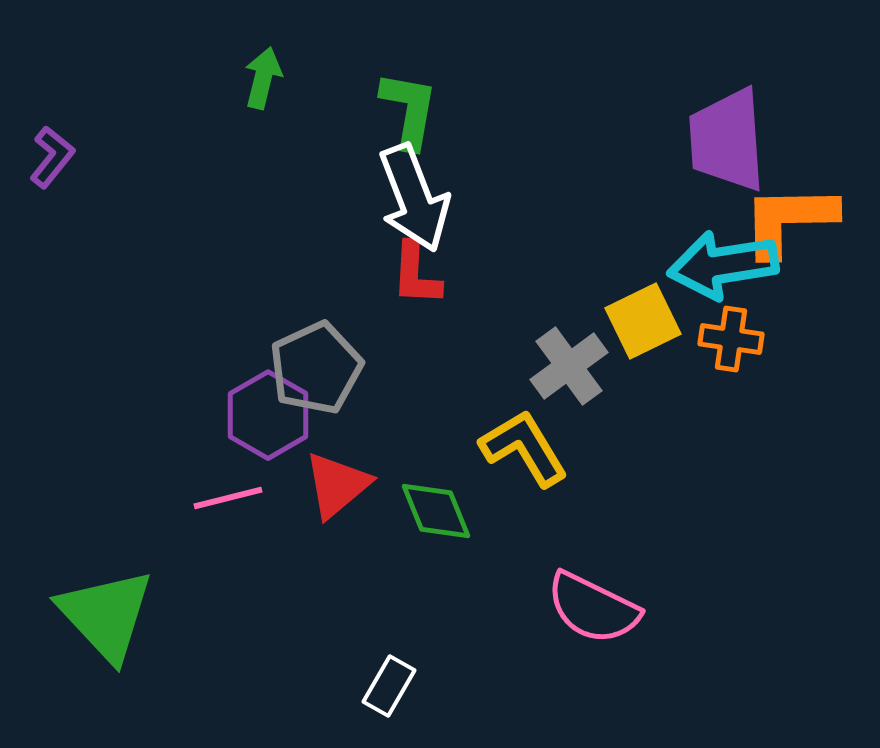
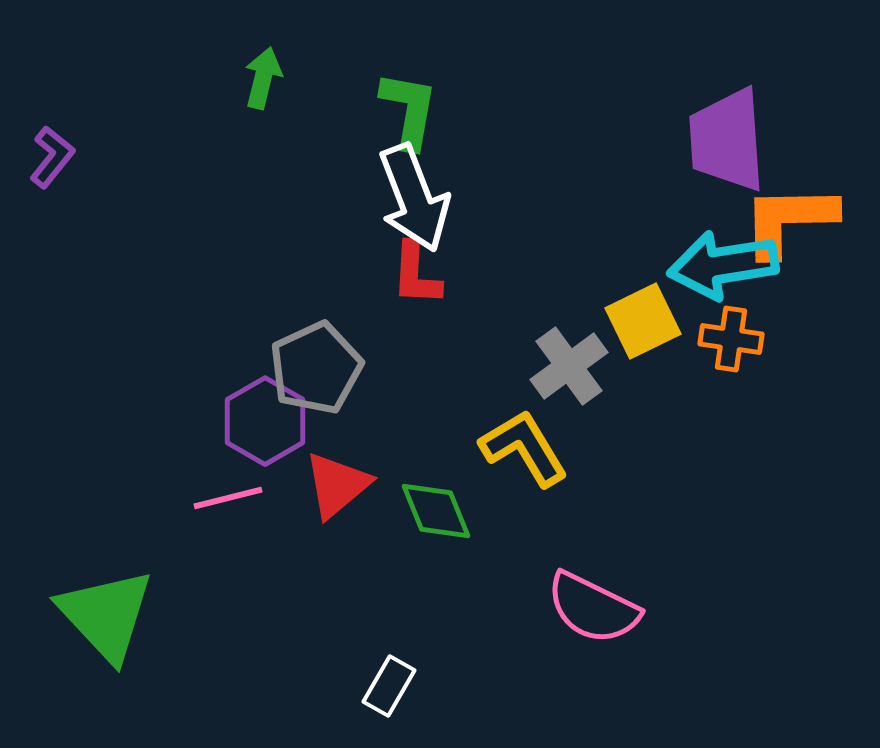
purple hexagon: moved 3 px left, 6 px down
